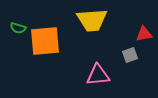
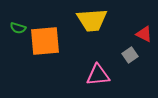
red triangle: rotated 36 degrees clockwise
gray square: rotated 14 degrees counterclockwise
